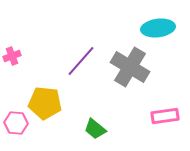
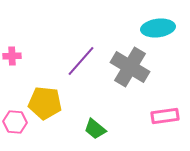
pink cross: rotated 18 degrees clockwise
pink hexagon: moved 1 px left, 1 px up
